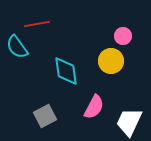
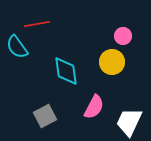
yellow circle: moved 1 px right, 1 px down
